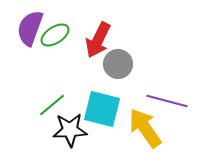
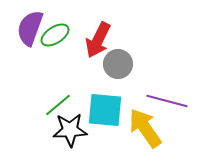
green line: moved 6 px right
cyan square: moved 3 px right, 1 px down; rotated 9 degrees counterclockwise
